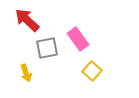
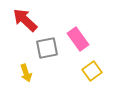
red arrow: moved 2 px left
yellow square: rotated 12 degrees clockwise
